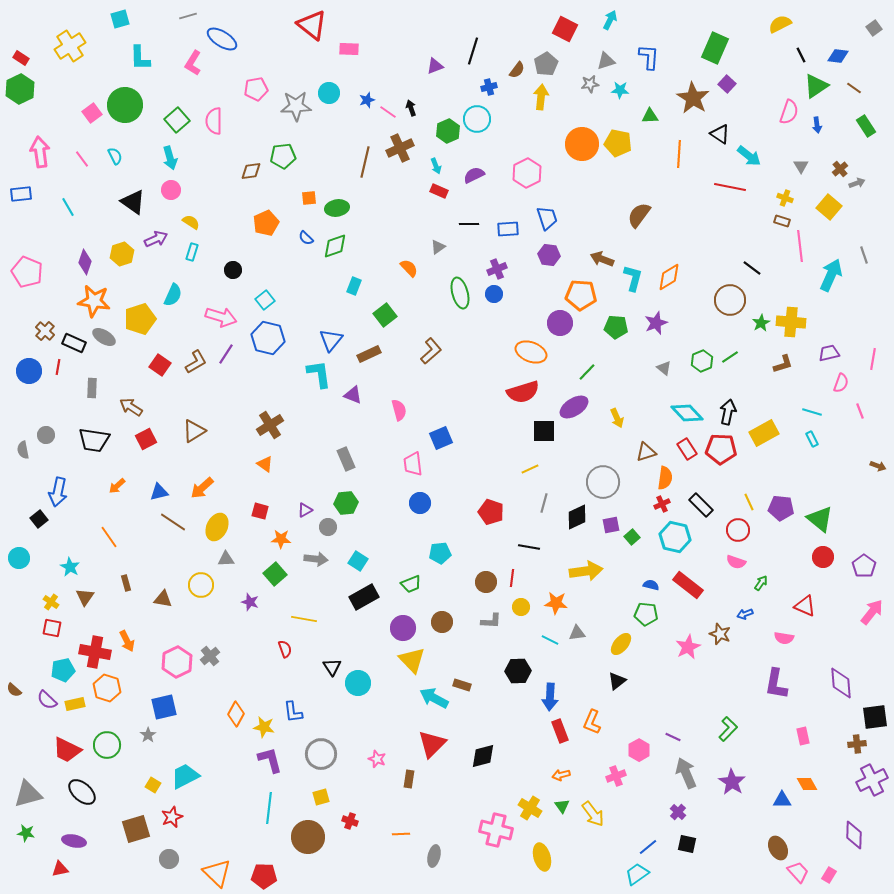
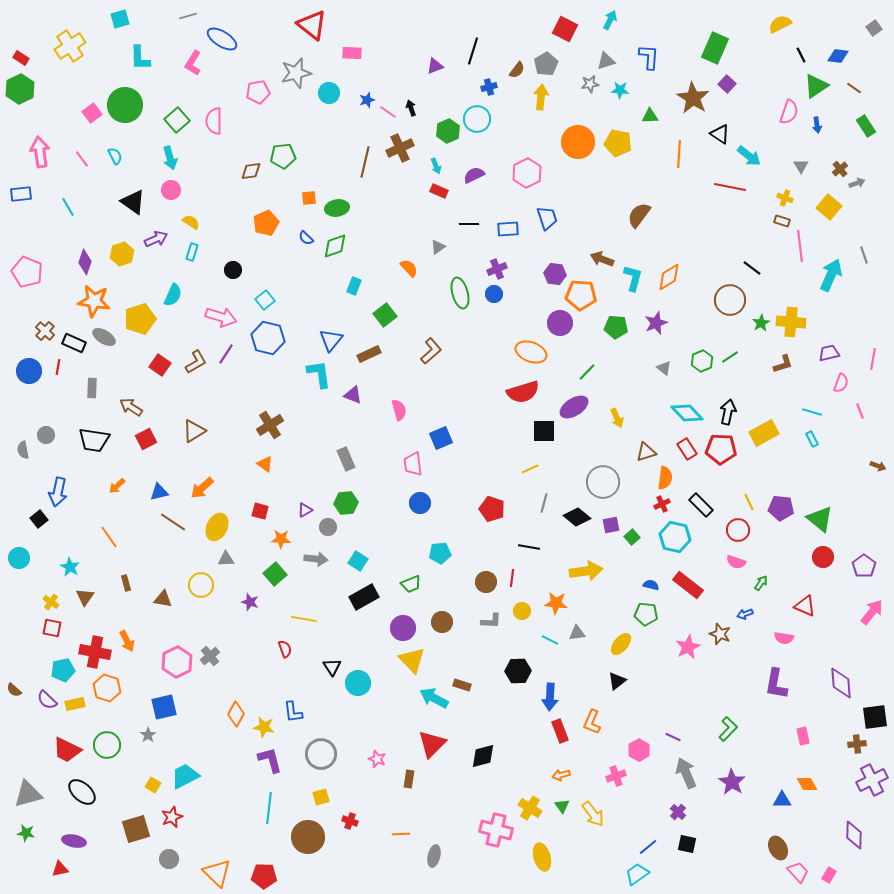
pink rectangle at (349, 49): moved 3 px right, 4 px down
pink pentagon at (256, 89): moved 2 px right, 3 px down
gray star at (296, 106): moved 33 px up; rotated 12 degrees counterclockwise
orange circle at (582, 144): moved 4 px left, 2 px up
purple hexagon at (549, 255): moved 6 px right, 19 px down
red pentagon at (491, 512): moved 1 px right, 3 px up
black diamond at (577, 517): rotated 64 degrees clockwise
yellow circle at (521, 607): moved 1 px right, 4 px down
